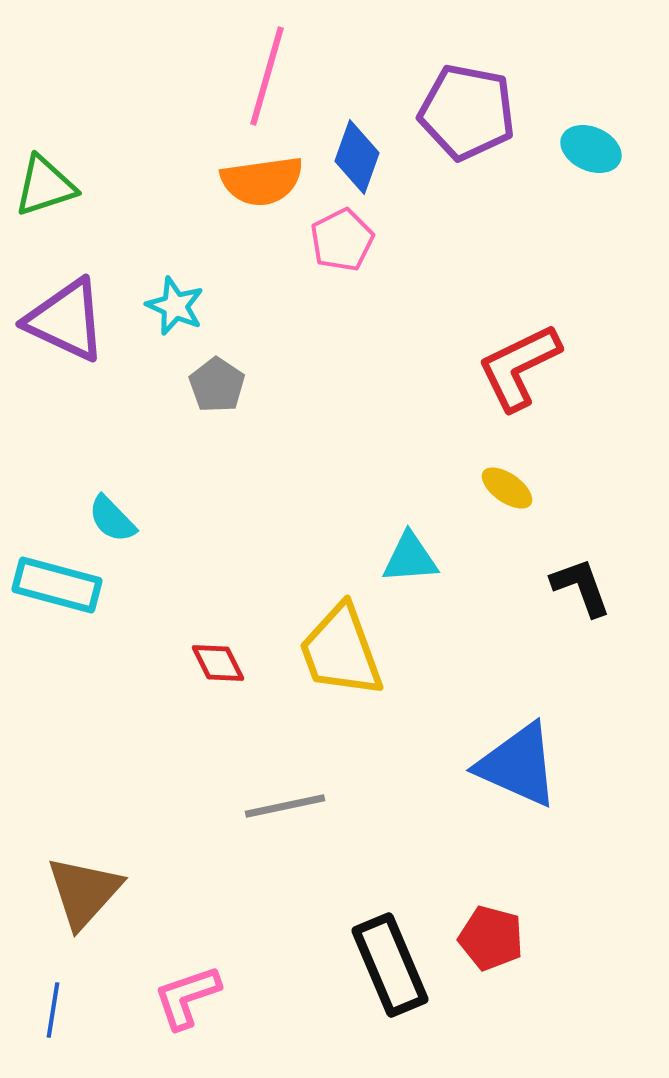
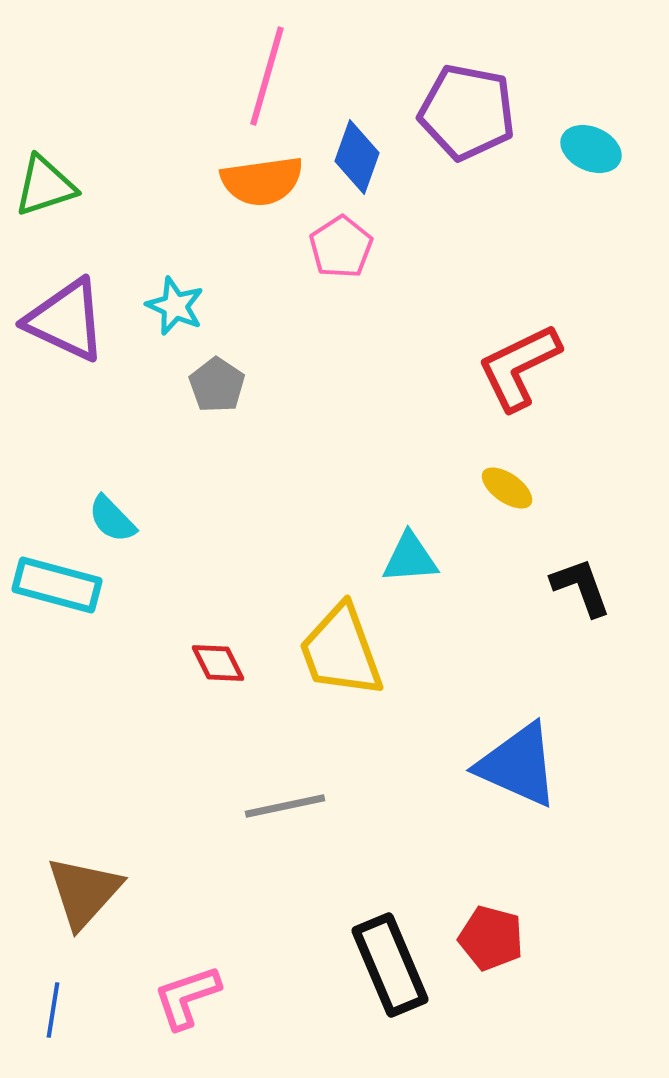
pink pentagon: moved 1 px left, 7 px down; rotated 6 degrees counterclockwise
